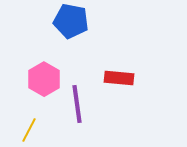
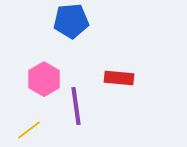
blue pentagon: rotated 16 degrees counterclockwise
purple line: moved 1 px left, 2 px down
yellow line: rotated 25 degrees clockwise
